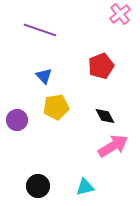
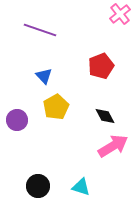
yellow pentagon: rotated 20 degrees counterclockwise
cyan triangle: moved 4 px left; rotated 30 degrees clockwise
